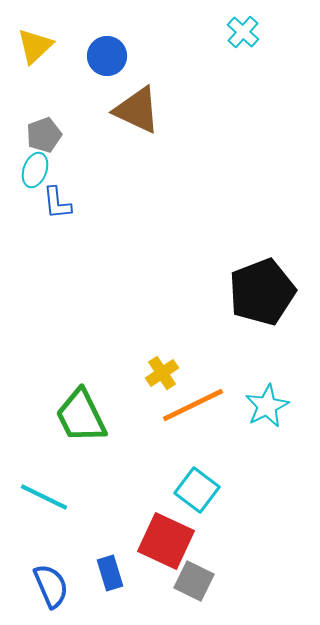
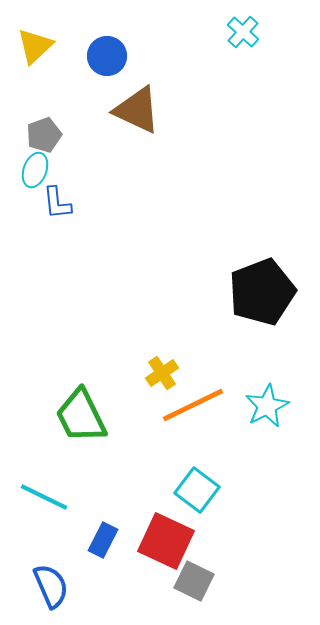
blue rectangle: moved 7 px left, 33 px up; rotated 44 degrees clockwise
